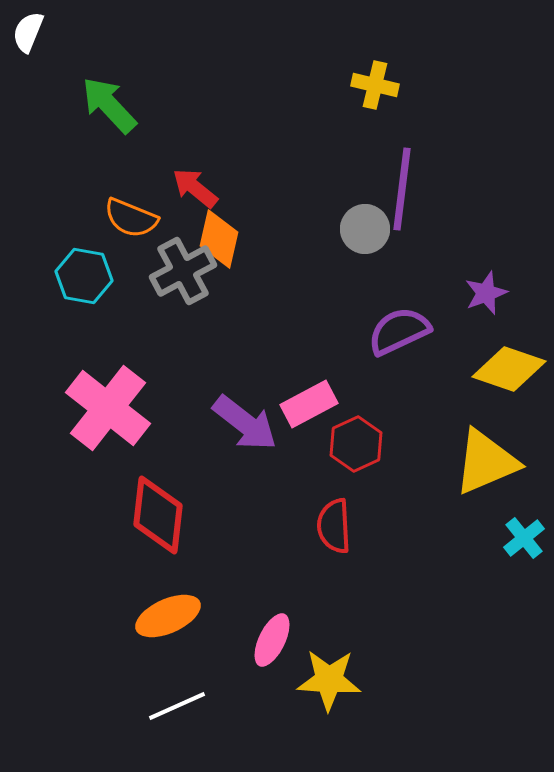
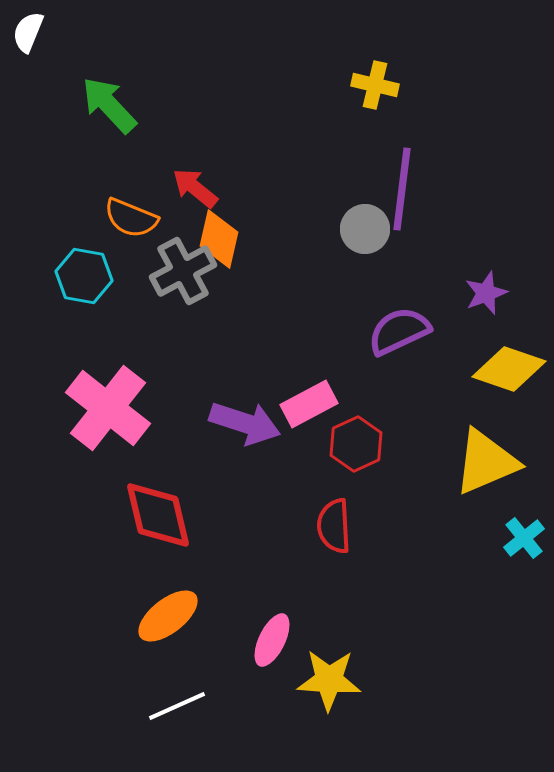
purple arrow: rotated 20 degrees counterclockwise
red diamond: rotated 20 degrees counterclockwise
orange ellipse: rotated 14 degrees counterclockwise
